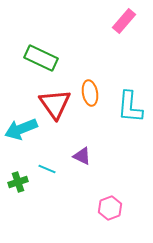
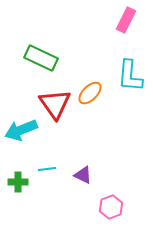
pink rectangle: moved 2 px right, 1 px up; rotated 15 degrees counterclockwise
orange ellipse: rotated 55 degrees clockwise
cyan L-shape: moved 31 px up
cyan arrow: moved 1 px down
purple triangle: moved 1 px right, 19 px down
cyan line: rotated 30 degrees counterclockwise
green cross: rotated 18 degrees clockwise
pink hexagon: moved 1 px right, 1 px up
